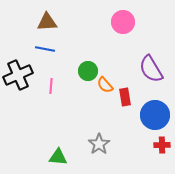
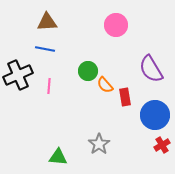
pink circle: moved 7 px left, 3 px down
pink line: moved 2 px left
red cross: rotated 28 degrees counterclockwise
